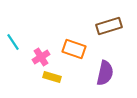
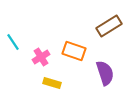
brown rectangle: rotated 15 degrees counterclockwise
orange rectangle: moved 2 px down
purple semicircle: rotated 30 degrees counterclockwise
yellow rectangle: moved 6 px down
